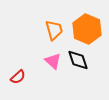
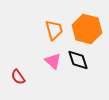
orange hexagon: rotated 8 degrees counterclockwise
red semicircle: rotated 98 degrees clockwise
